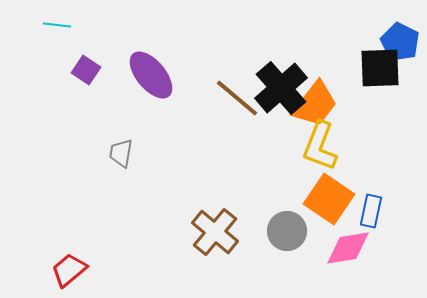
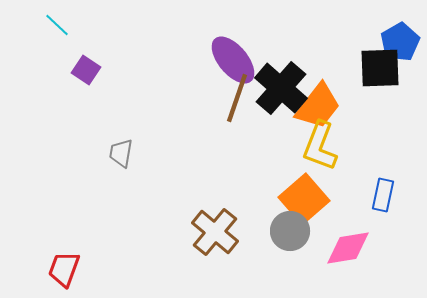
cyan line: rotated 36 degrees clockwise
blue pentagon: rotated 15 degrees clockwise
purple ellipse: moved 82 px right, 15 px up
black cross: rotated 8 degrees counterclockwise
brown line: rotated 69 degrees clockwise
orange trapezoid: moved 3 px right, 2 px down
orange square: moved 25 px left; rotated 15 degrees clockwise
blue rectangle: moved 12 px right, 16 px up
gray circle: moved 3 px right
red trapezoid: moved 5 px left, 1 px up; rotated 30 degrees counterclockwise
